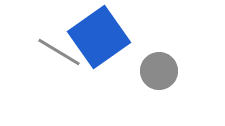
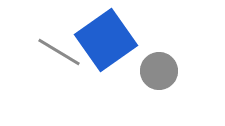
blue square: moved 7 px right, 3 px down
